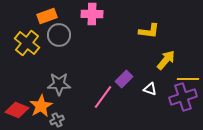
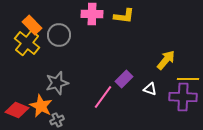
orange rectangle: moved 15 px left, 9 px down; rotated 66 degrees clockwise
yellow L-shape: moved 25 px left, 15 px up
gray star: moved 2 px left, 1 px up; rotated 15 degrees counterclockwise
purple cross: rotated 20 degrees clockwise
orange star: rotated 15 degrees counterclockwise
